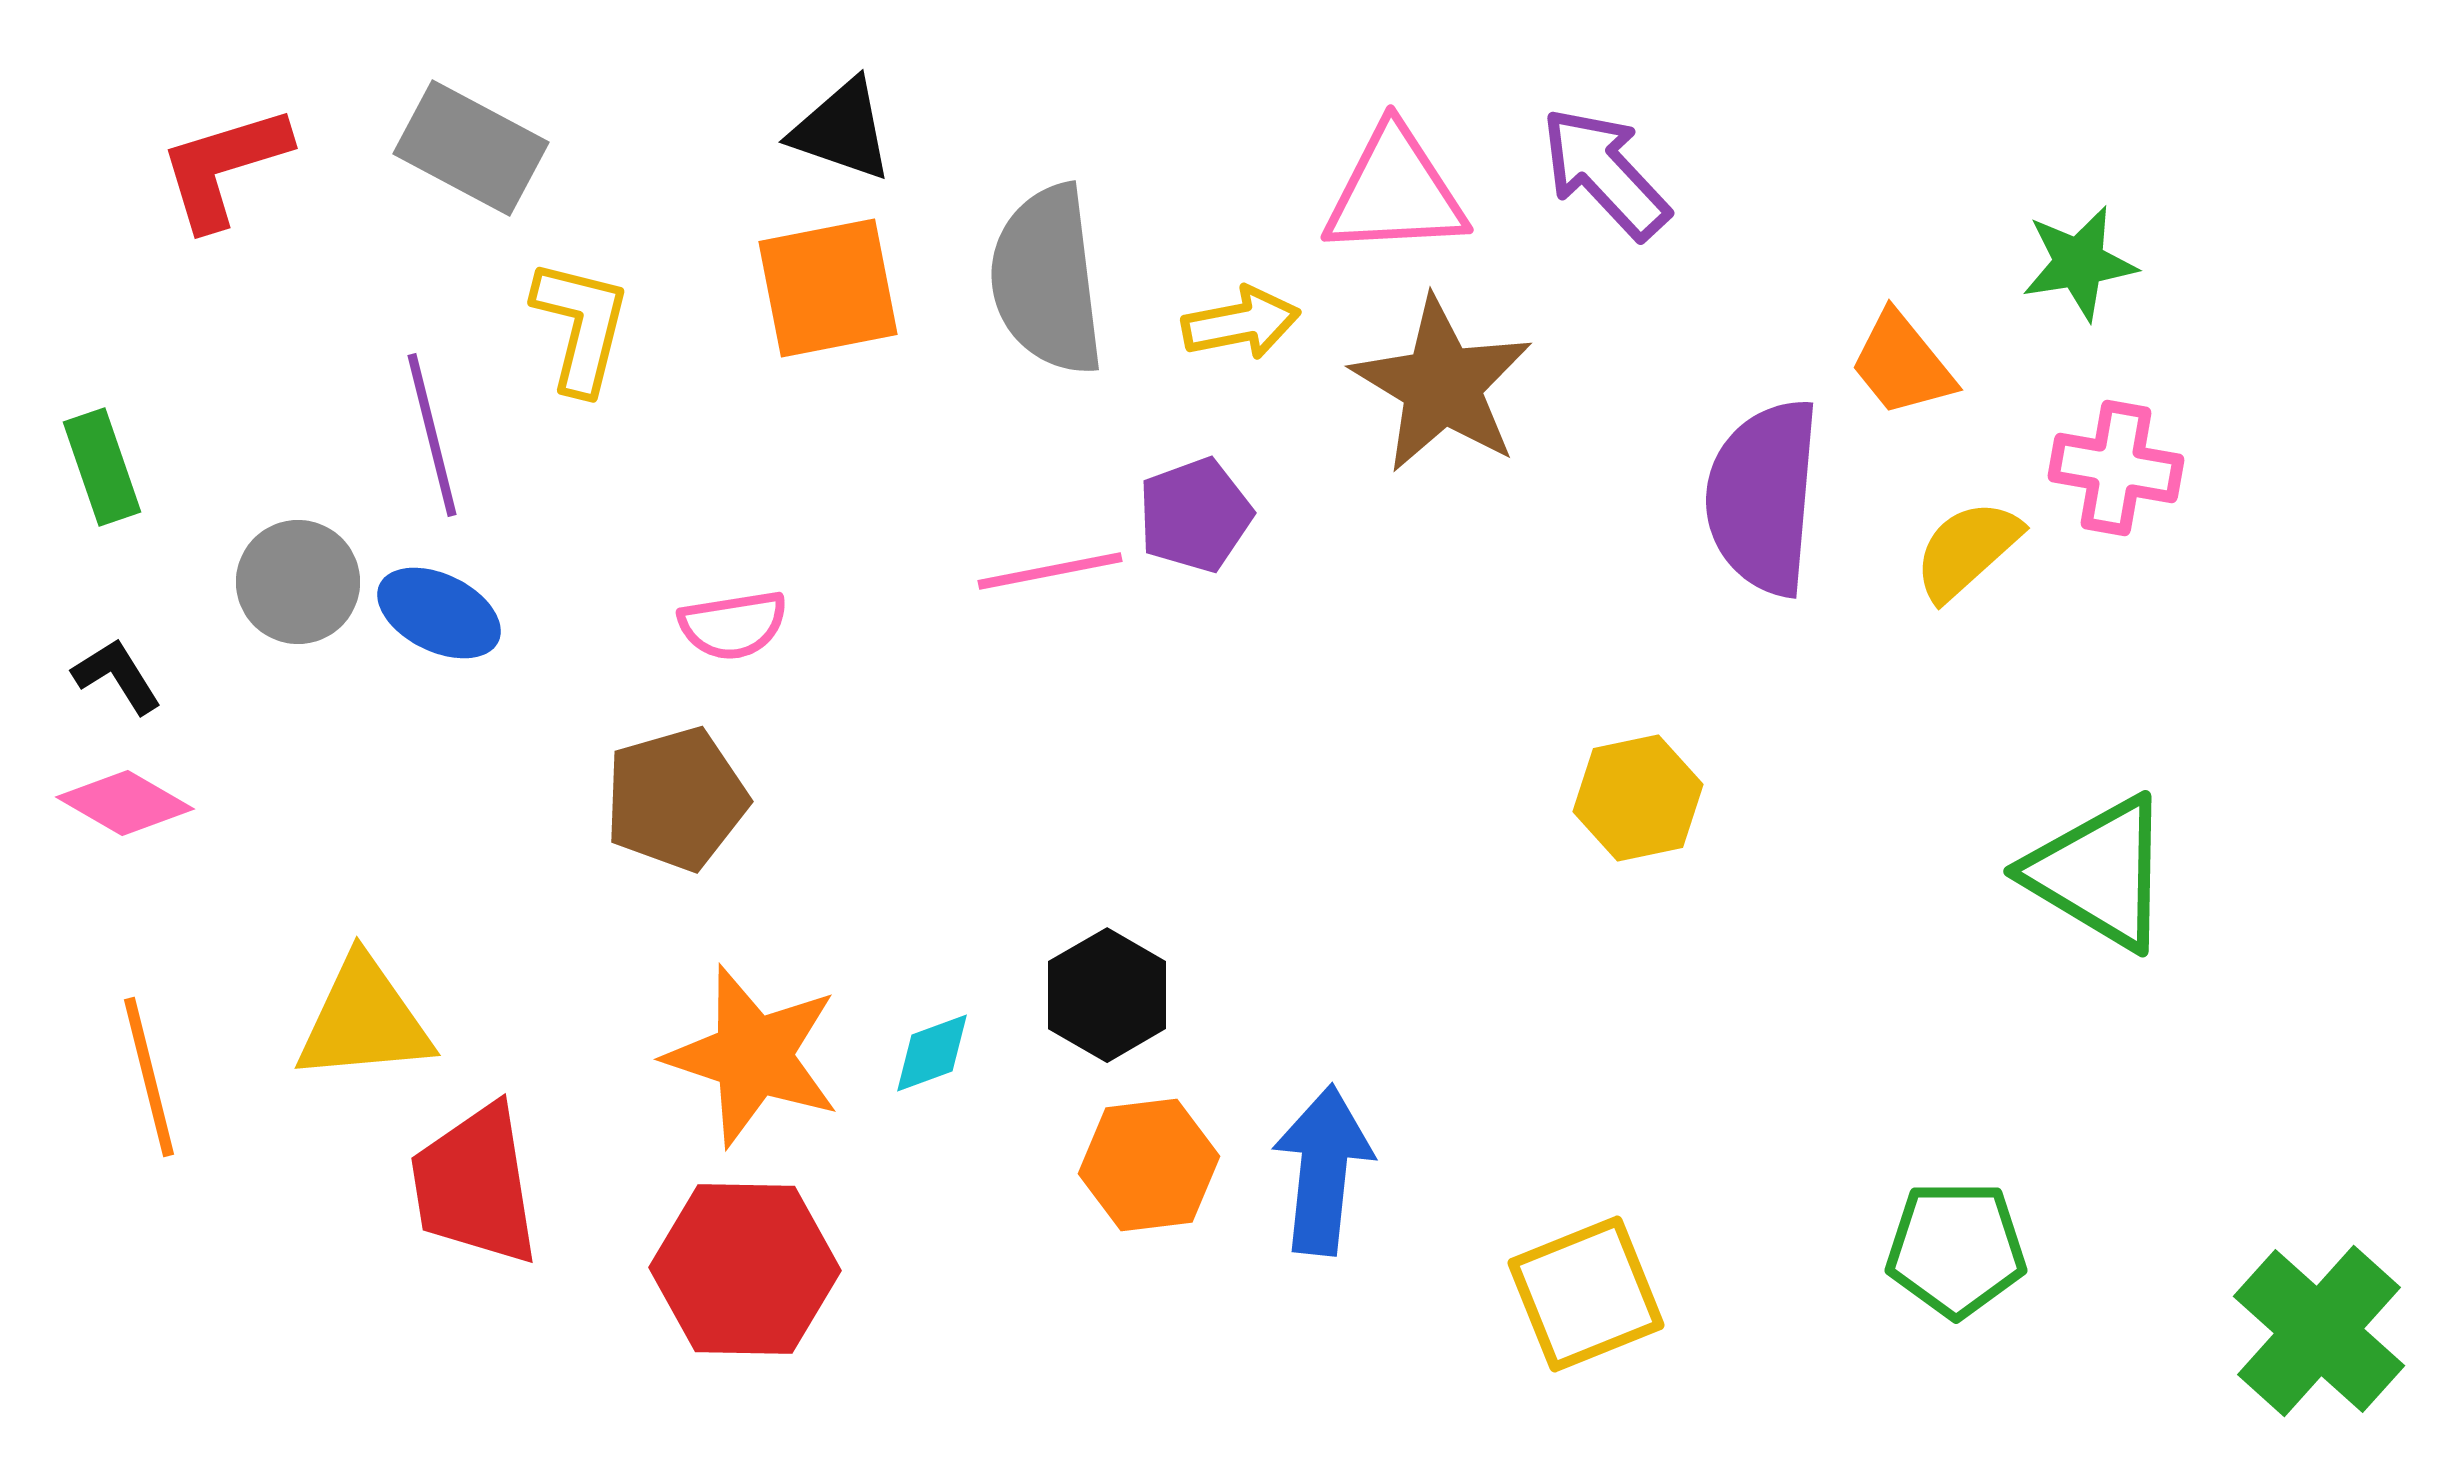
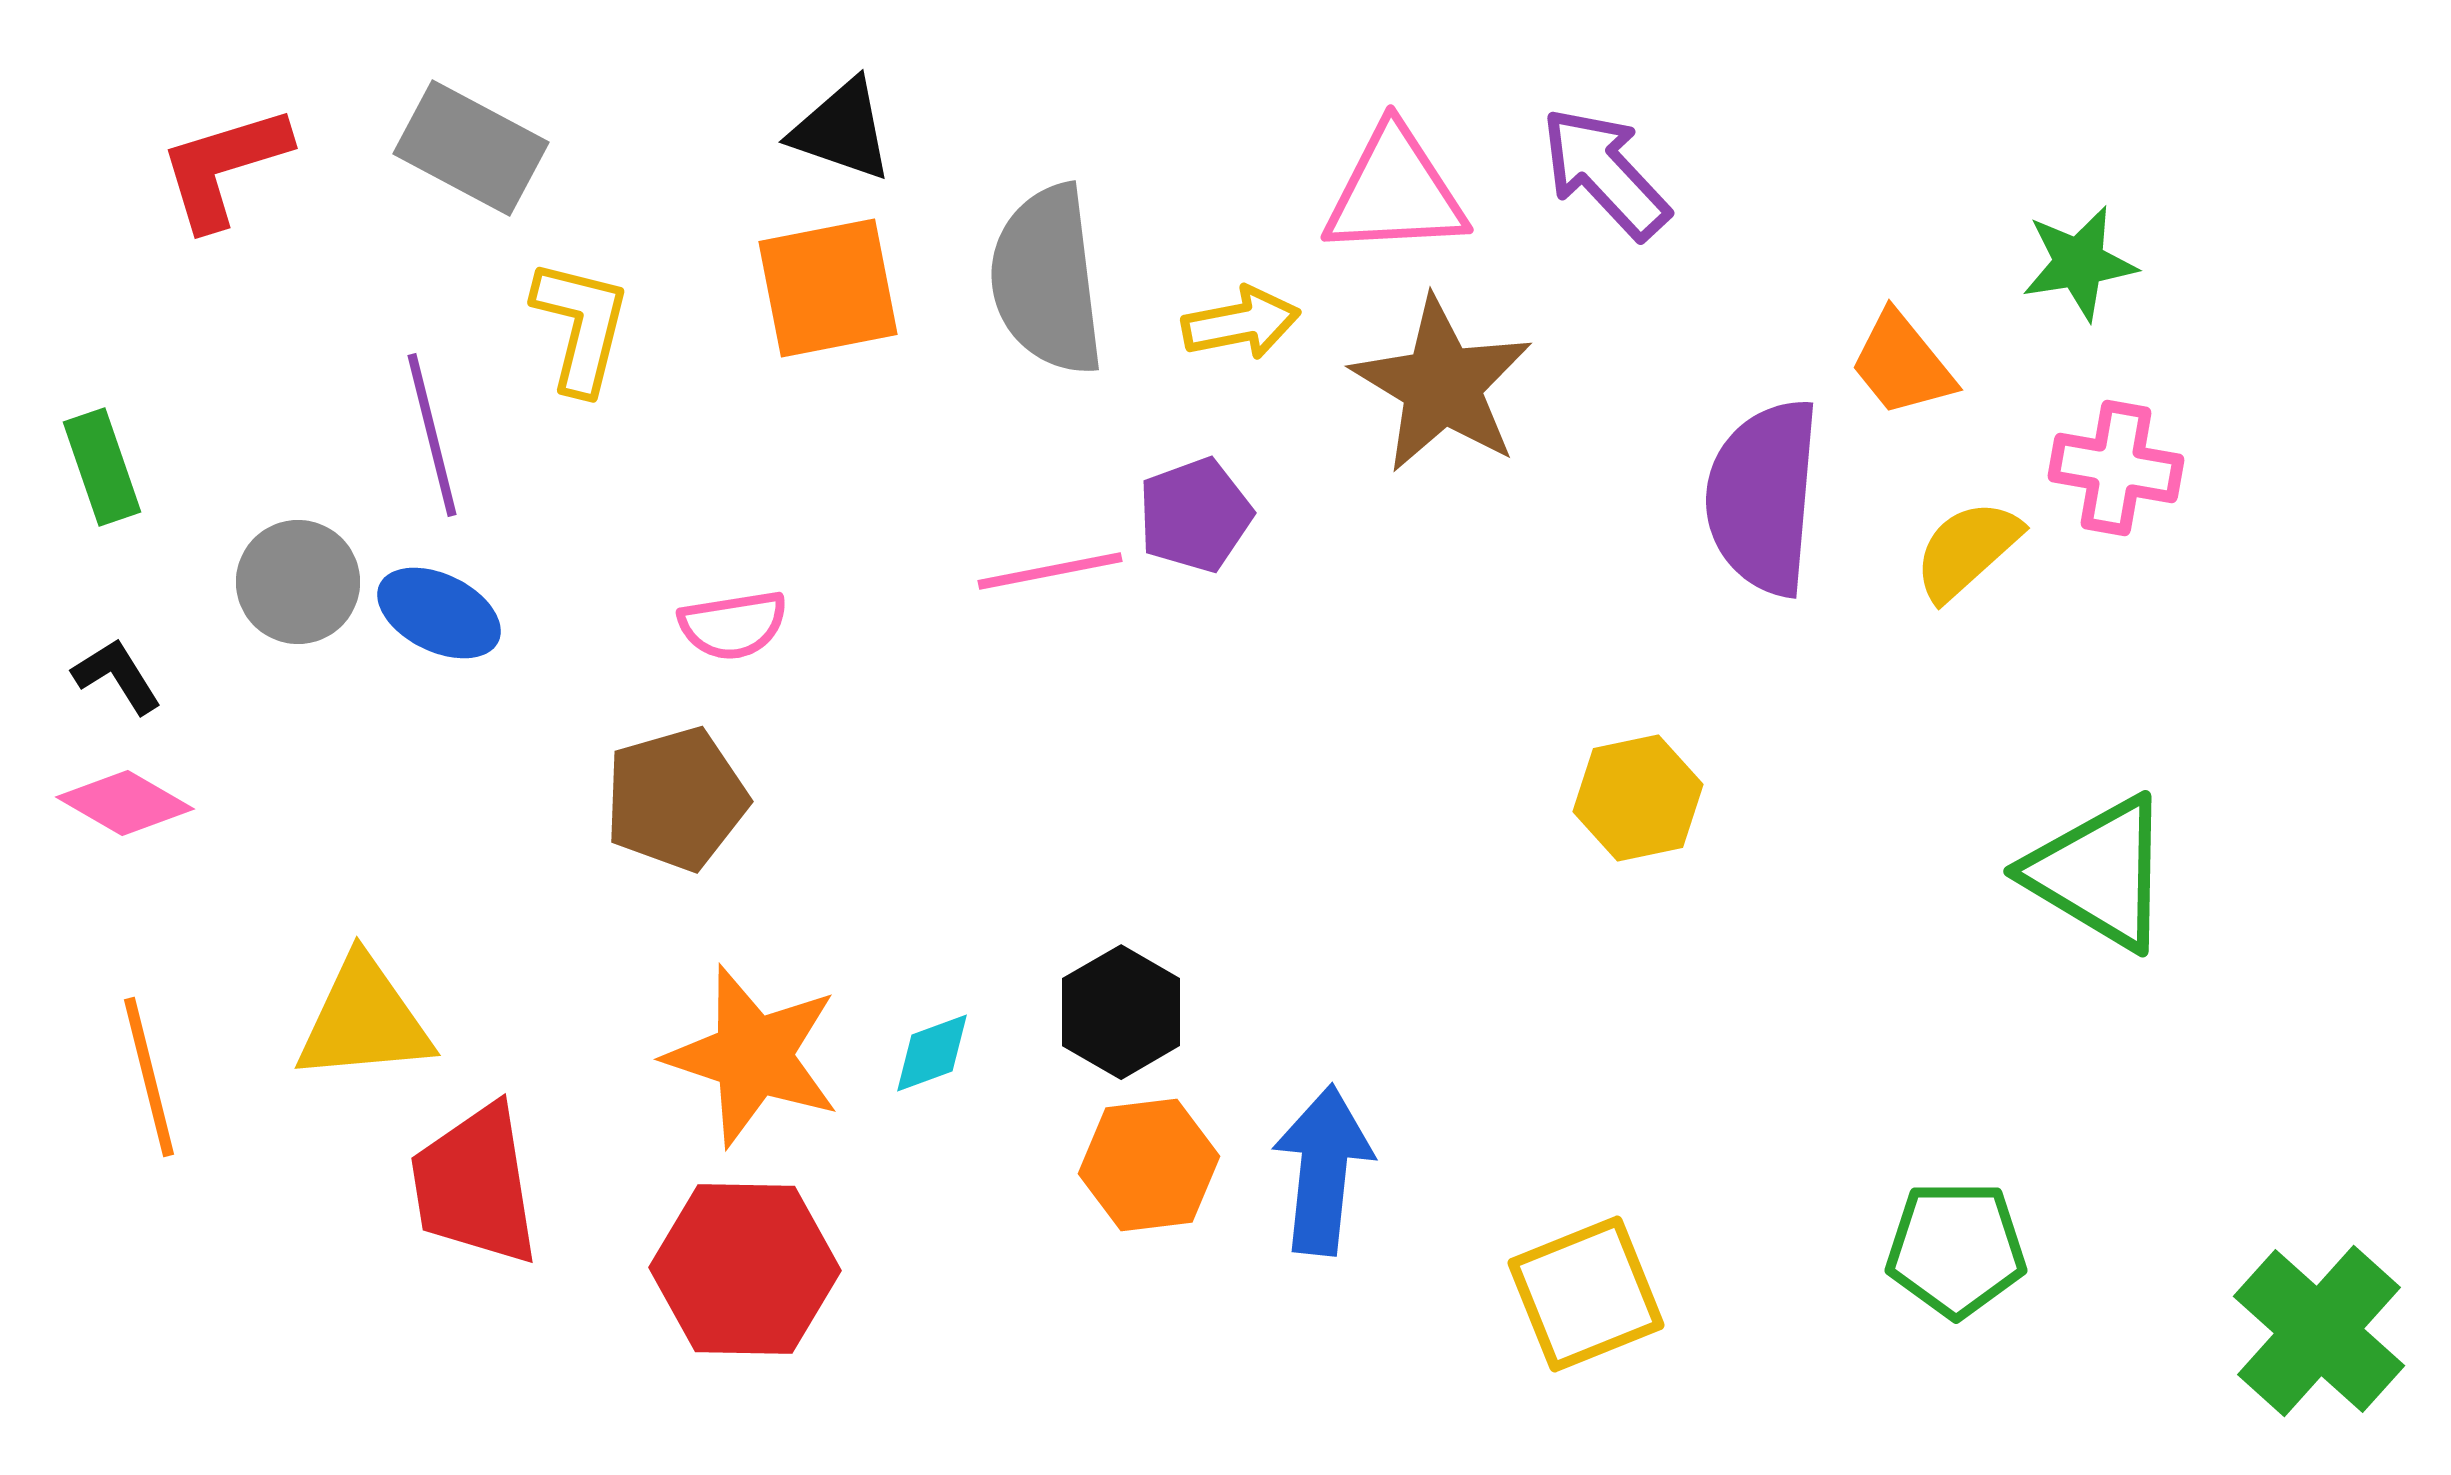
black hexagon: moved 14 px right, 17 px down
